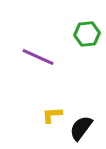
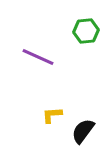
green hexagon: moved 1 px left, 3 px up
black semicircle: moved 2 px right, 3 px down
